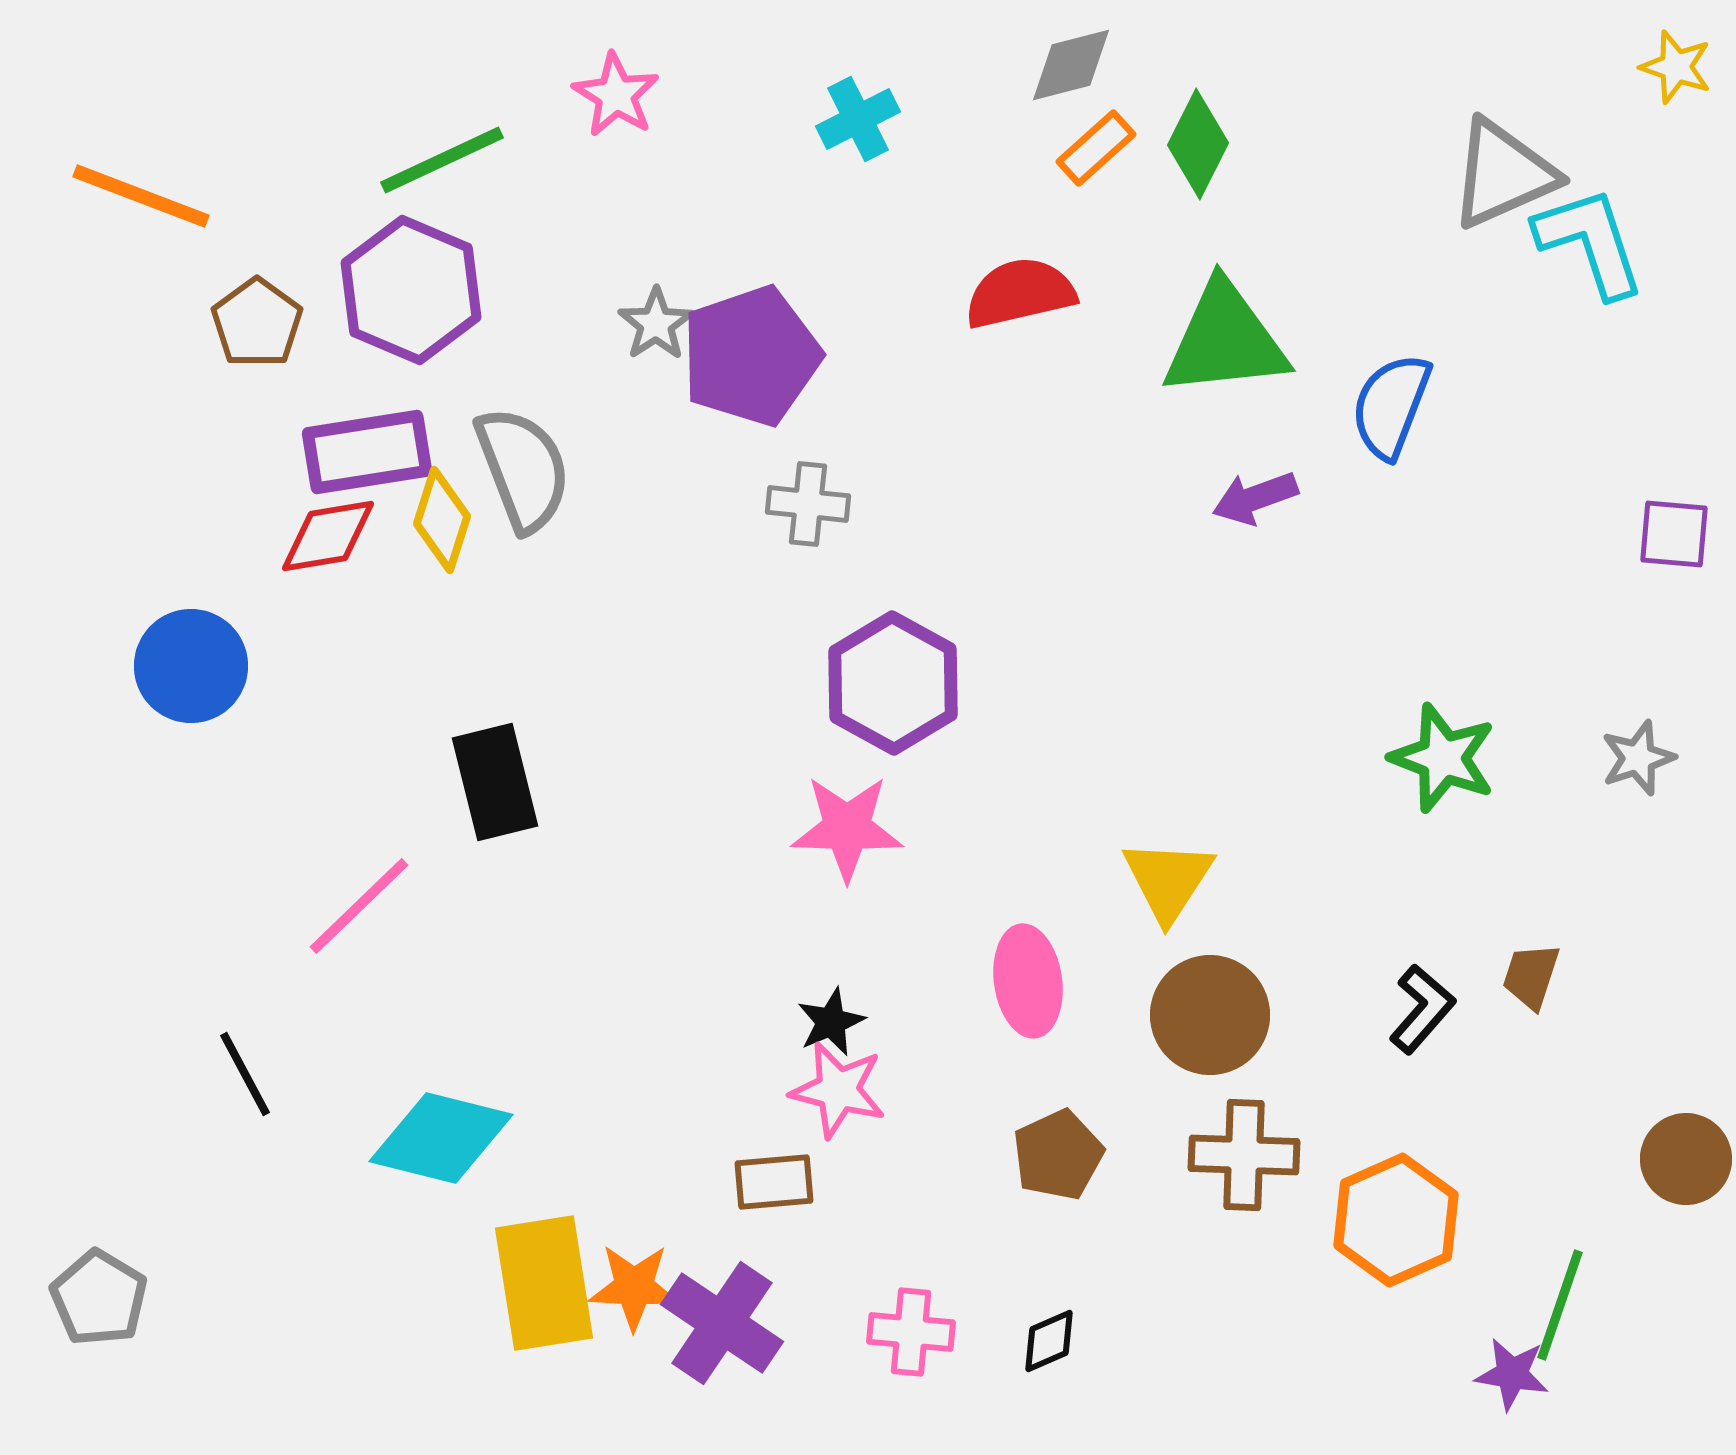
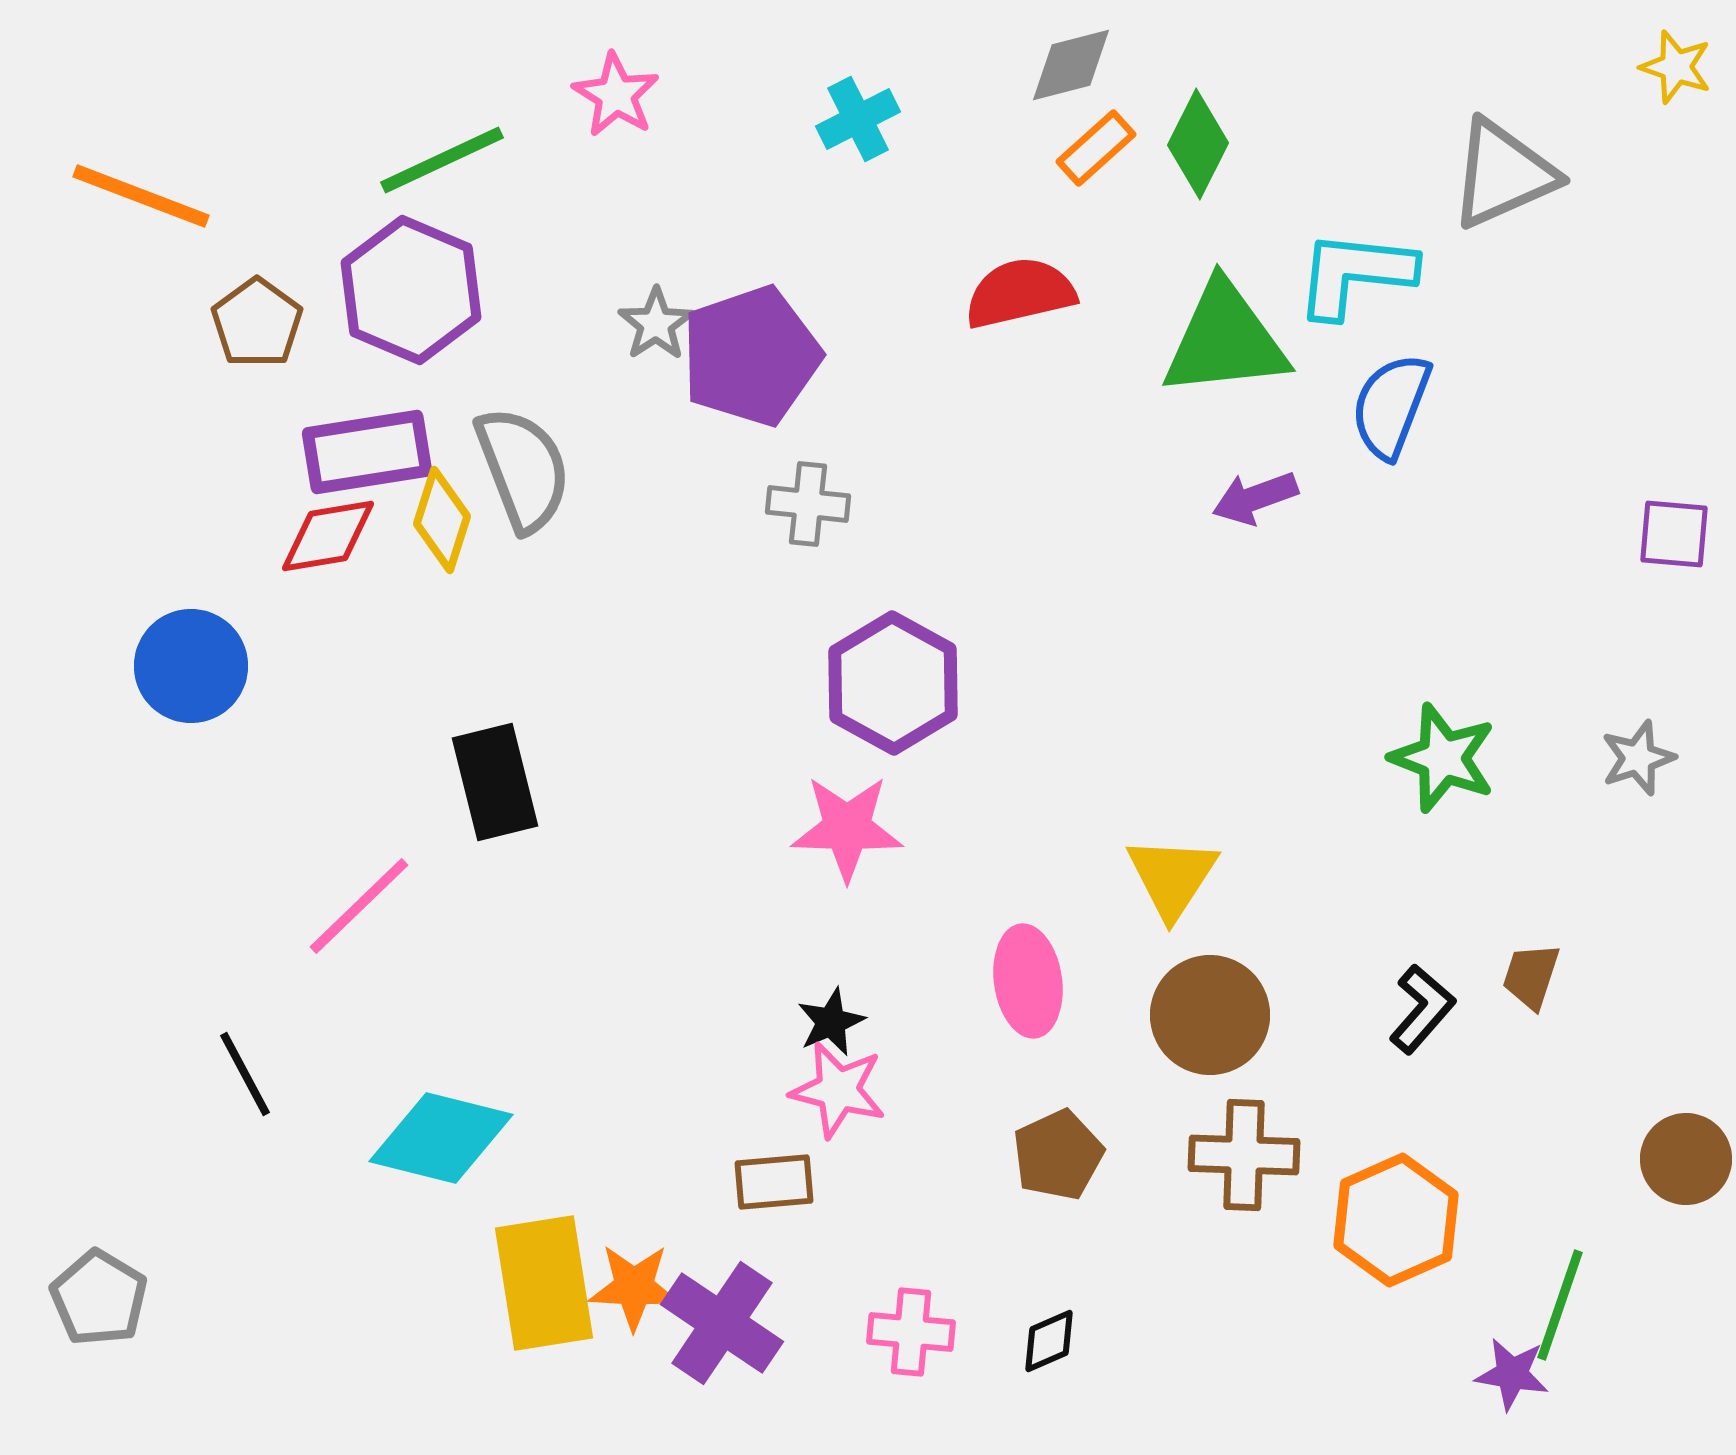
cyan L-shape at (1590, 242): moved 235 px left, 32 px down; rotated 66 degrees counterclockwise
yellow triangle at (1168, 880): moved 4 px right, 3 px up
